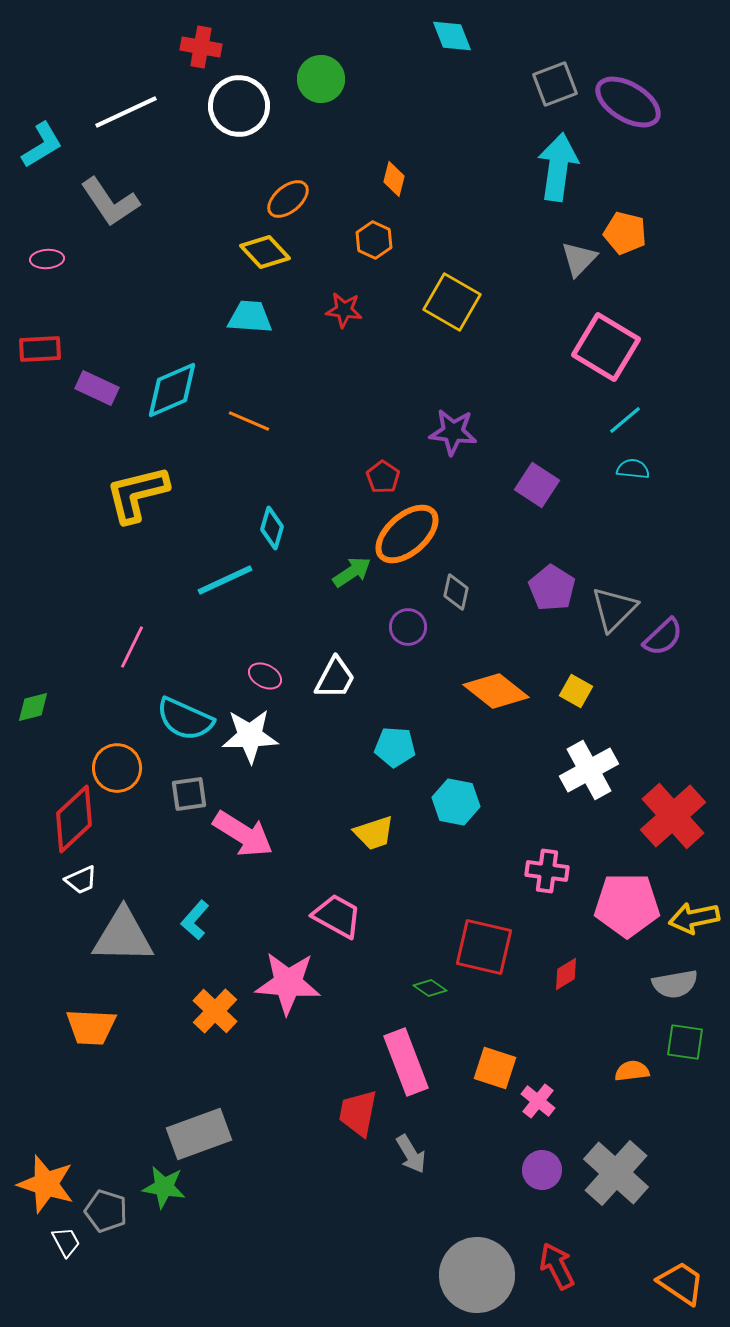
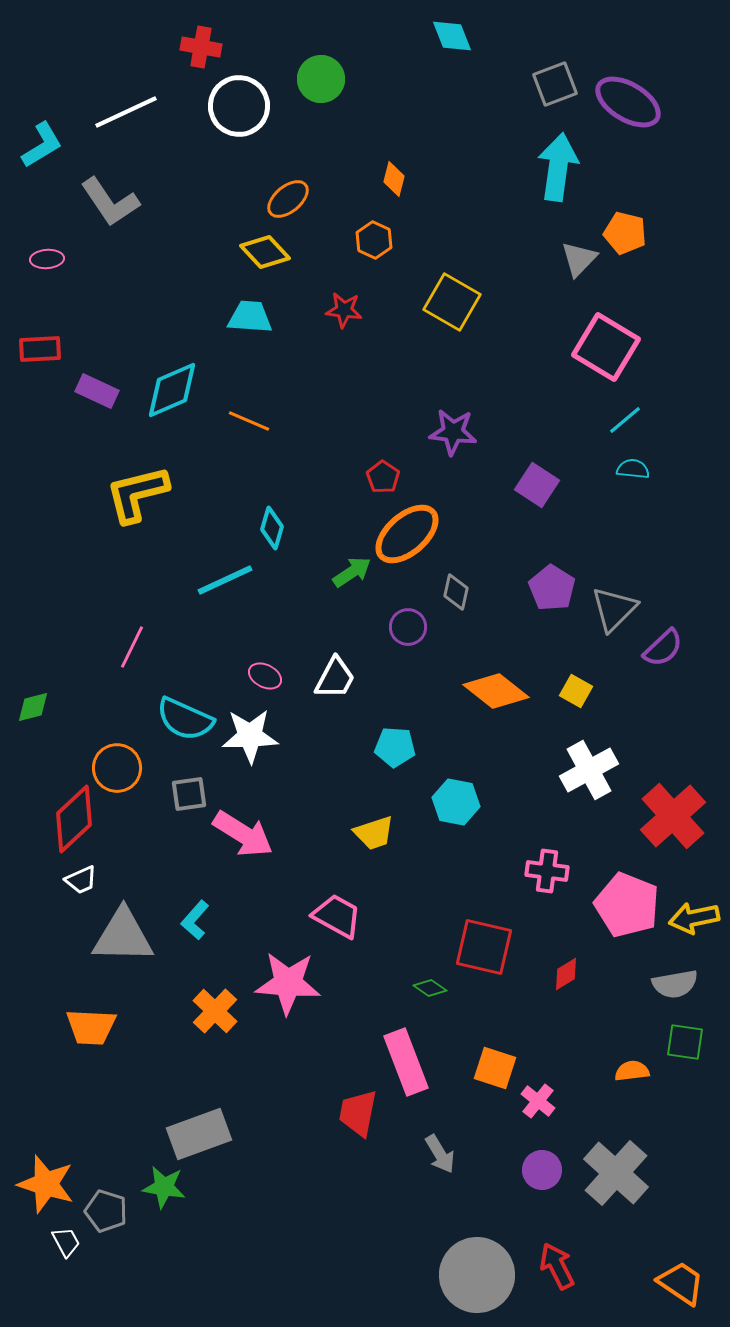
purple rectangle at (97, 388): moved 3 px down
purple semicircle at (663, 637): moved 11 px down
pink pentagon at (627, 905): rotated 22 degrees clockwise
gray arrow at (411, 1154): moved 29 px right
